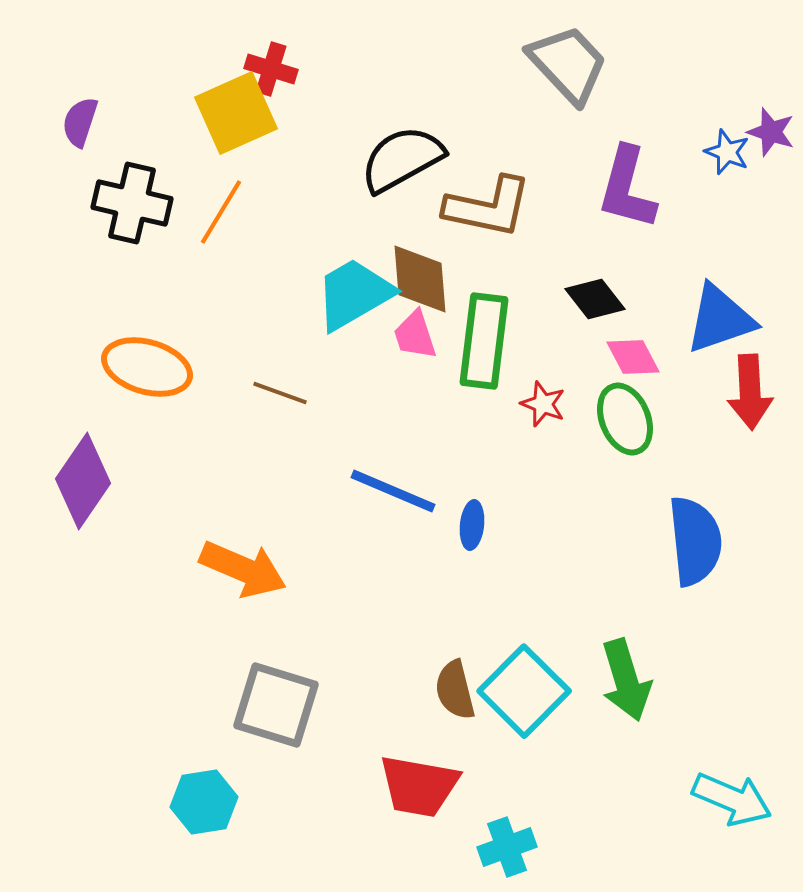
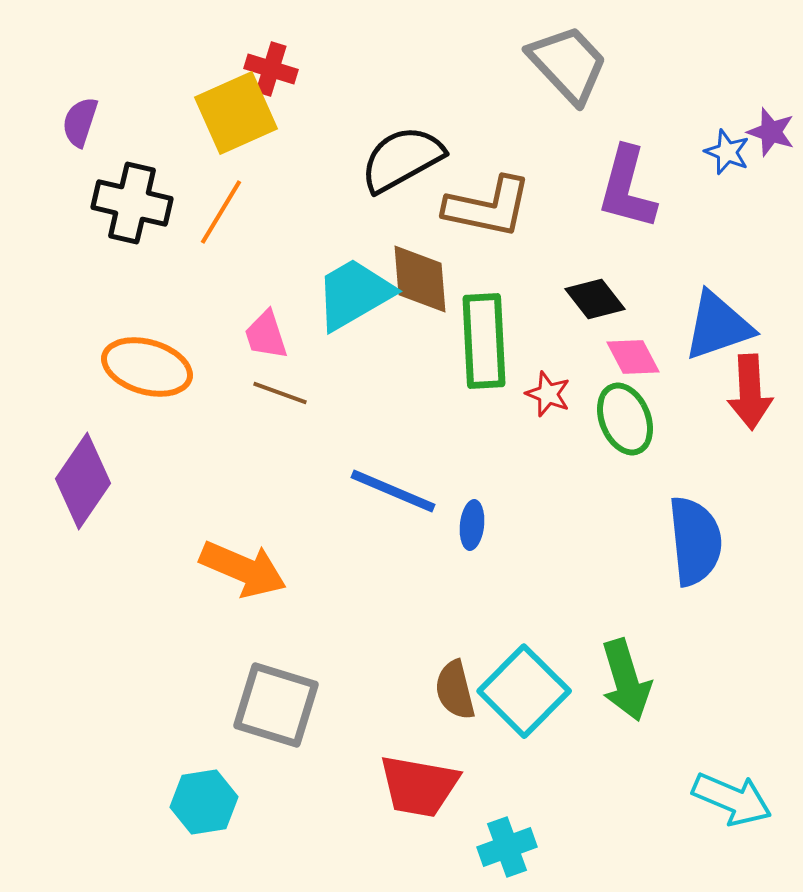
blue triangle: moved 2 px left, 7 px down
pink trapezoid: moved 149 px left
green rectangle: rotated 10 degrees counterclockwise
red star: moved 5 px right, 10 px up
